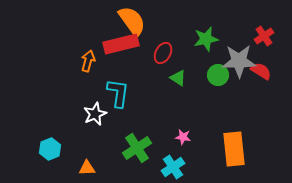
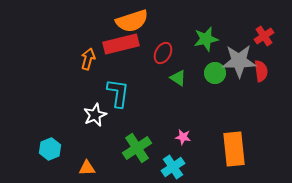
orange semicircle: rotated 108 degrees clockwise
orange arrow: moved 2 px up
red semicircle: rotated 50 degrees clockwise
green circle: moved 3 px left, 2 px up
white star: moved 1 px down
